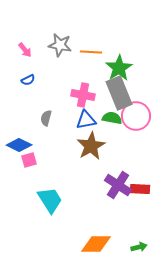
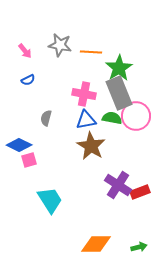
pink arrow: moved 1 px down
pink cross: moved 1 px right, 1 px up
brown star: rotated 12 degrees counterclockwise
red rectangle: moved 3 px down; rotated 24 degrees counterclockwise
